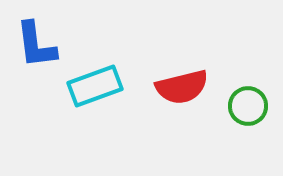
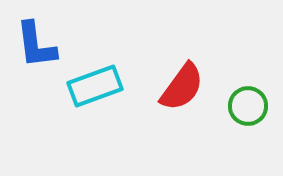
red semicircle: rotated 40 degrees counterclockwise
